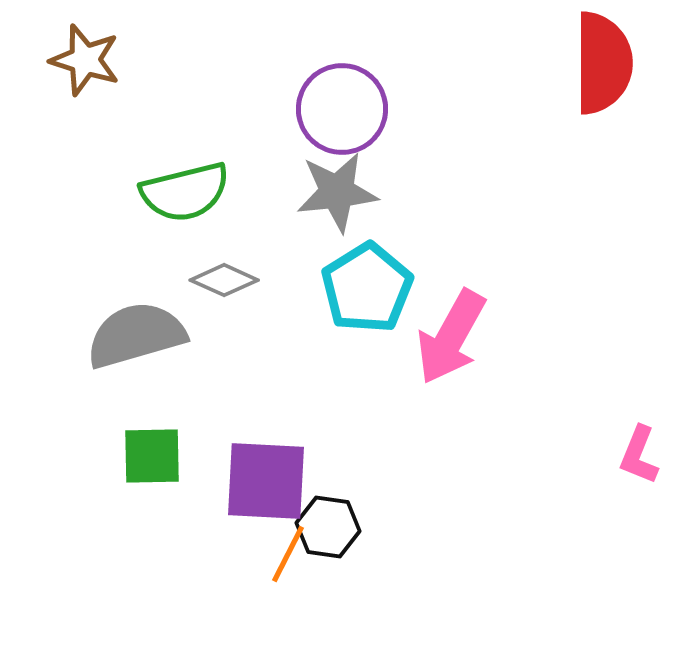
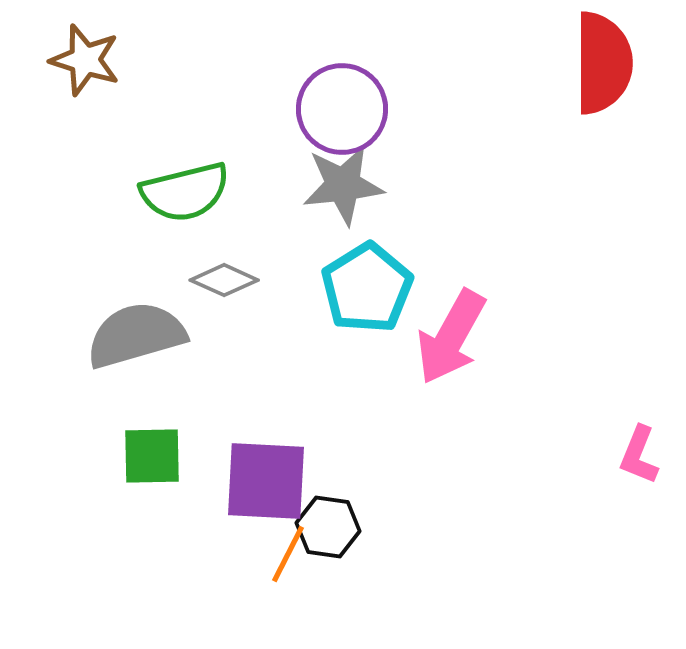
gray star: moved 6 px right, 7 px up
